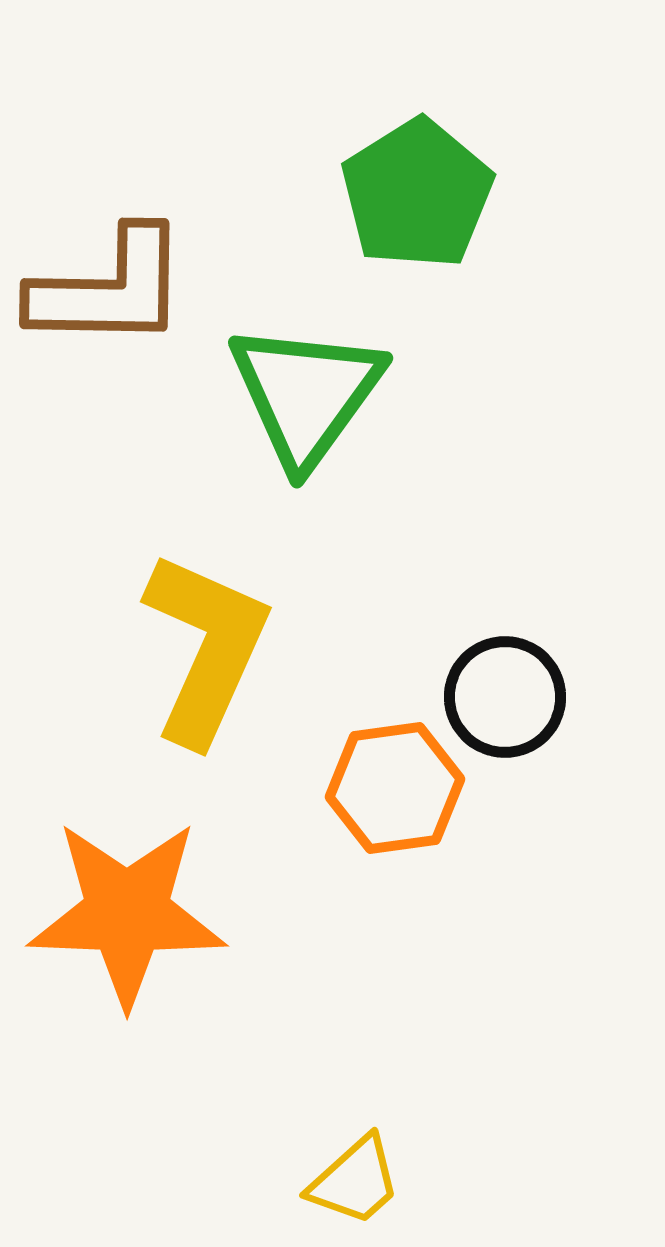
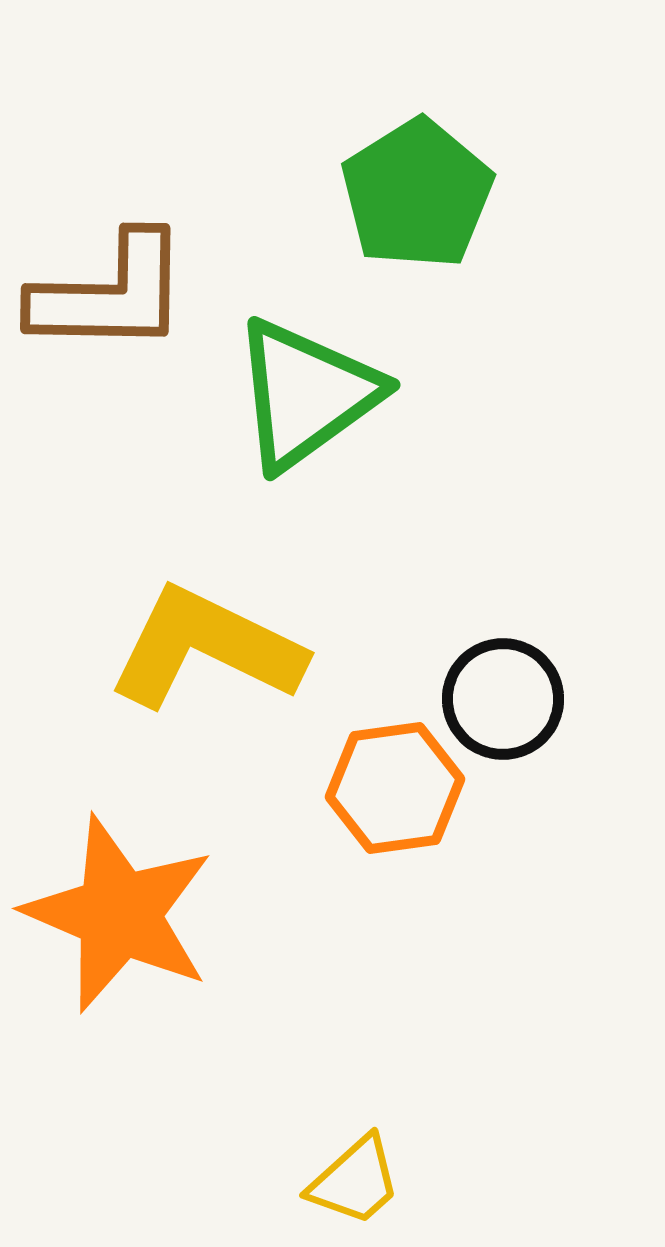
brown L-shape: moved 1 px right, 5 px down
green triangle: rotated 18 degrees clockwise
yellow L-shape: rotated 88 degrees counterclockwise
black circle: moved 2 px left, 2 px down
orange star: moved 8 px left, 1 px down; rotated 21 degrees clockwise
